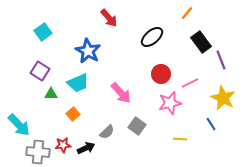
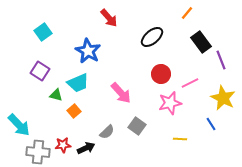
green triangle: moved 5 px right, 1 px down; rotated 16 degrees clockwise
orange square: moved 1 px right, 3 px up
